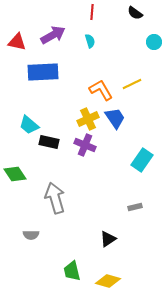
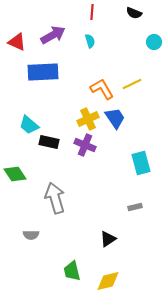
black semicircle: moved 1 px left; rotated 14 degrees counterclockwise
red triangle: rotated 12 degrees clockwise
orange L-shape: moved 1 px right, 1 px up
cyan rectangle: moved 1 px left, 3 px down; rotated 50 degrees counterclockwise
yellow diamond: rotated 30 degrees counterclockwise
